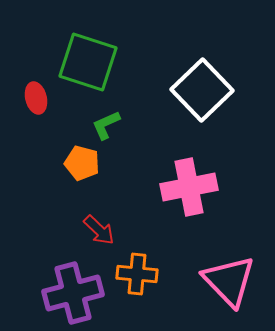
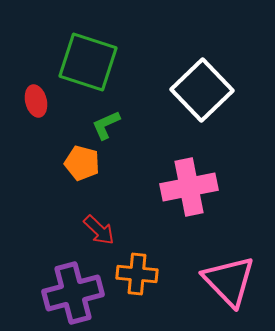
red ellipse: moved 3 px down
